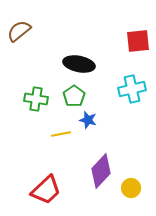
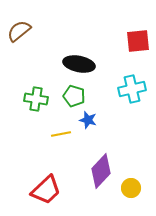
green pentagon: rotated 20 degrees counterclockwise
